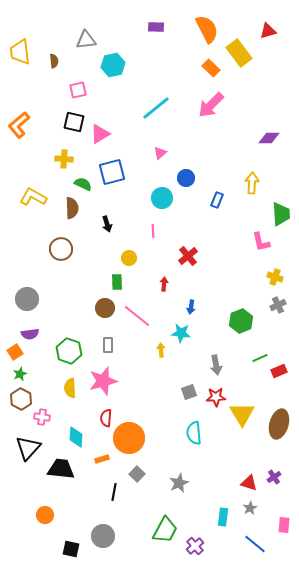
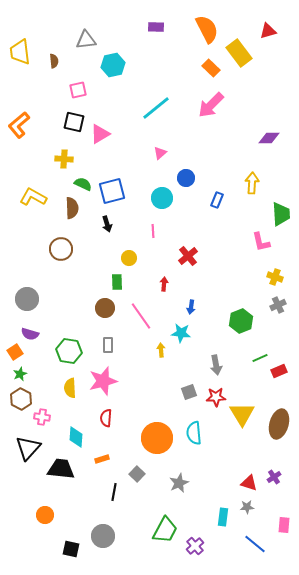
blue square at (112, 172): moved 19 px down
pink line at (137, 316): moved 4 px right; rotated 16 degrees clockwise
purple semicircle at (30, 334): rotated 24 degrees clockwise
green hexagon at (69, 351): rotated 10 degrees counterclockwise
orange circle at (129, 438): moved 28 px right
gray star at (250, 508): moved 3 px left, 1 px up; rotated 24 degrees clockwise
